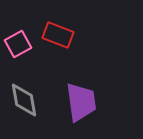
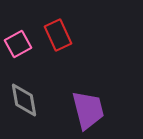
red rectangle: rotated 44 degrees clockwise
purple trapezoid: moved 7 px right, 8 px down; rotated 6 degrees counterclockwise
